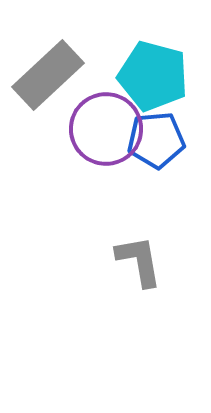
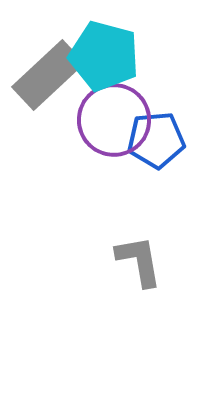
cyan pentagon: moved 49 px left, 20 px up
purple circle: moved 8 px right, 9 px up
